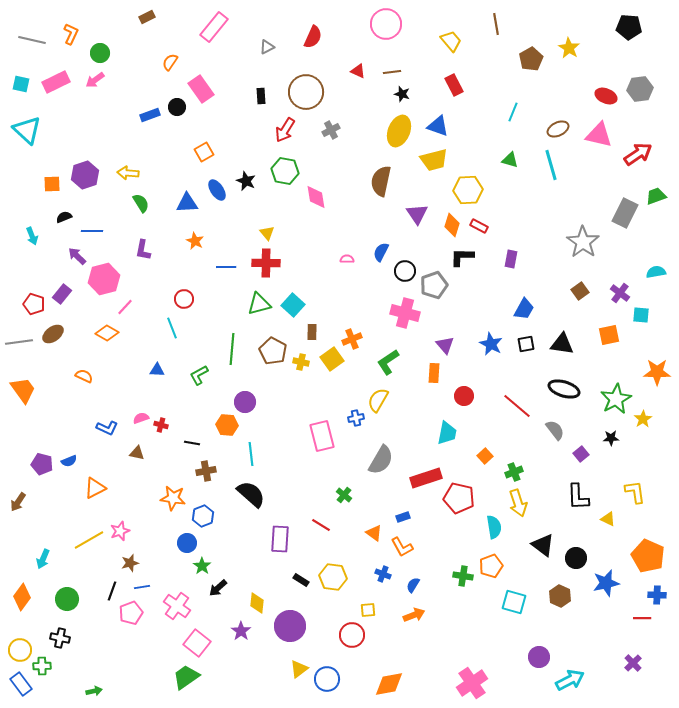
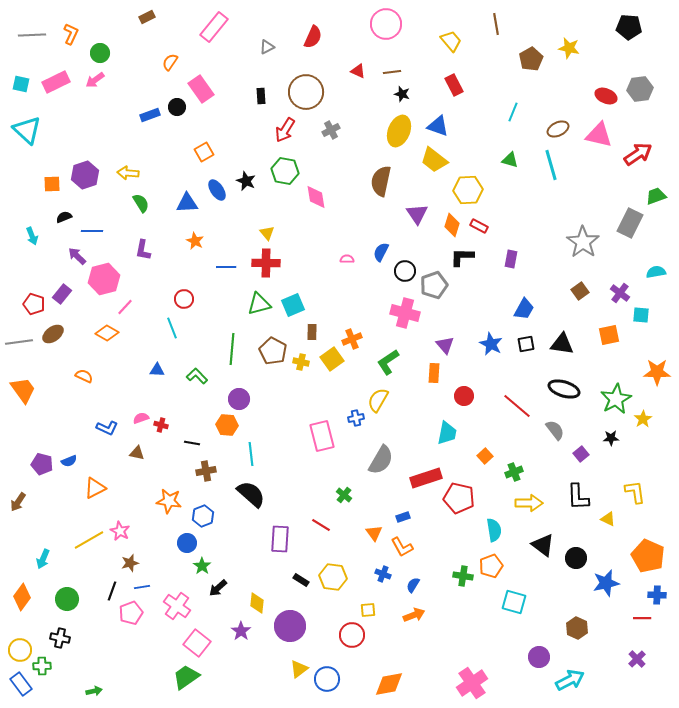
gray line at (32, 40): moved 5 px up; rotated 16 degrees counterclockwise
yellow star at (569, 48): rotated 20 degrees counterclockwise
yellow trapezoid at (434, 160): rotated 52 degrees clockwise
gray rectangle at (625, 213): moved 5 px right, 10 px down
cyan square at (293, 305): rotated 25 degrees clockwise
green L-shape at (199, 375): moved 2 px left, 1 px down; rotated 75 degrees clockwise
purple circle at (245, 402): moved 6 px left, 3 px up
orange star at (173, 498): moved 4 px left, 3 px down
yellow arrow at (518, 503): moved 11 px right; rotated 72 degrees counterclockwise
cyan semicircle at (494, 527): moved 3 px down
pink star at (120, 531): rotated 24 degrees counterclockwise
orange triangle at (374, 533): rotated 18 degrees clockwise
brown hexagon at (560, 596): moved 17 px right, 32 px down
purple cross at (633, 663): moved 4 px right, 4 px up
